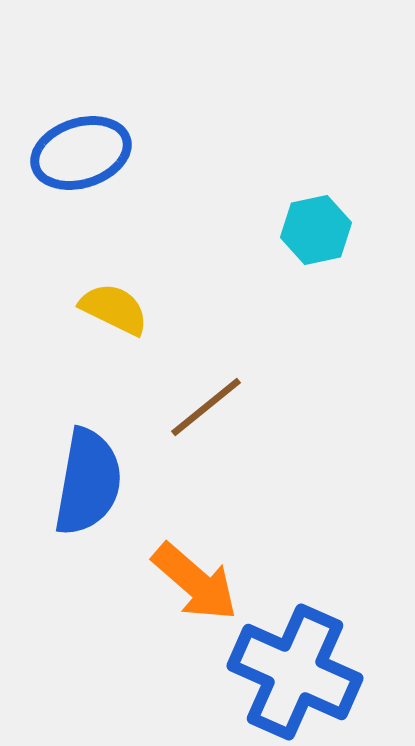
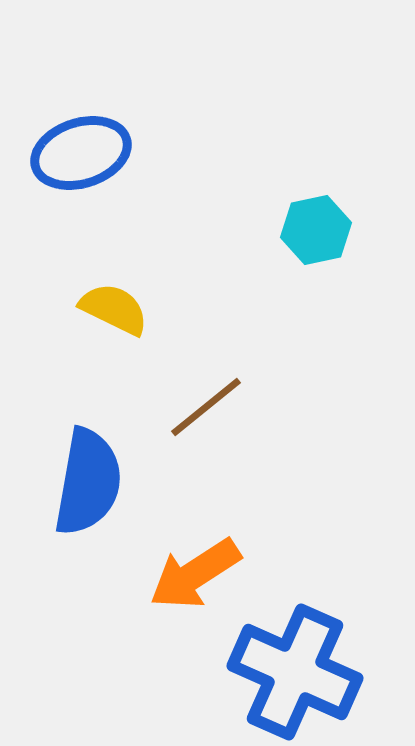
orange arrow: moved 8 px up; rotated 106 degrees clockwise
